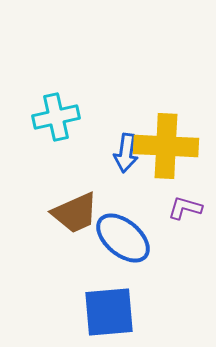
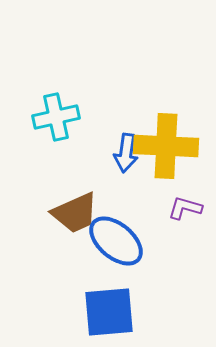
blue ellipse: moved 7 px left, 3 px down
